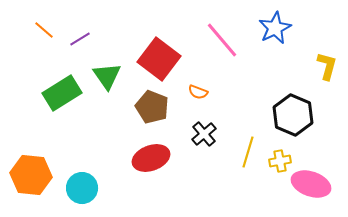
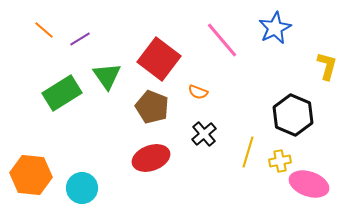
pink ellipse: moved 2 px left
